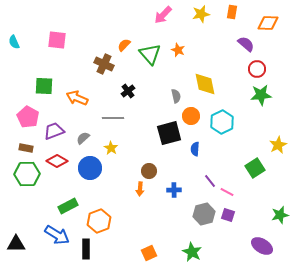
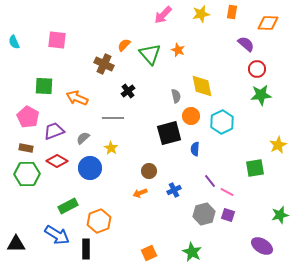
yellow diamond at (205, 84): moved 3 px left, 2 px down
green square at (255, 168): rotated 24 degrees clockwise
orange arrow at (140, 189): moved 4 px down; rotated 64 degrees clockwise
blue cross at (174, 190): rotated 24 degrees counterclockwise
